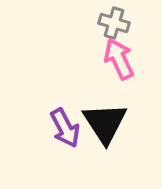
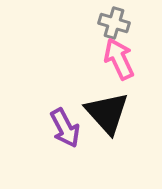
black triangle: moved 2 px right, 10 px up; rotated 9 degrees counterclockwise
